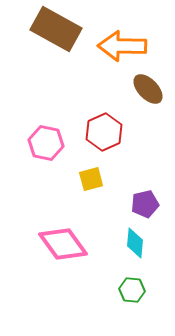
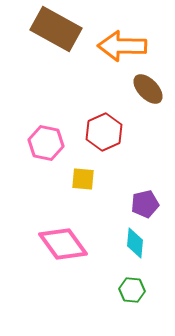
yellow square: moved 8 px left; rotated 20 degrees clockwise
